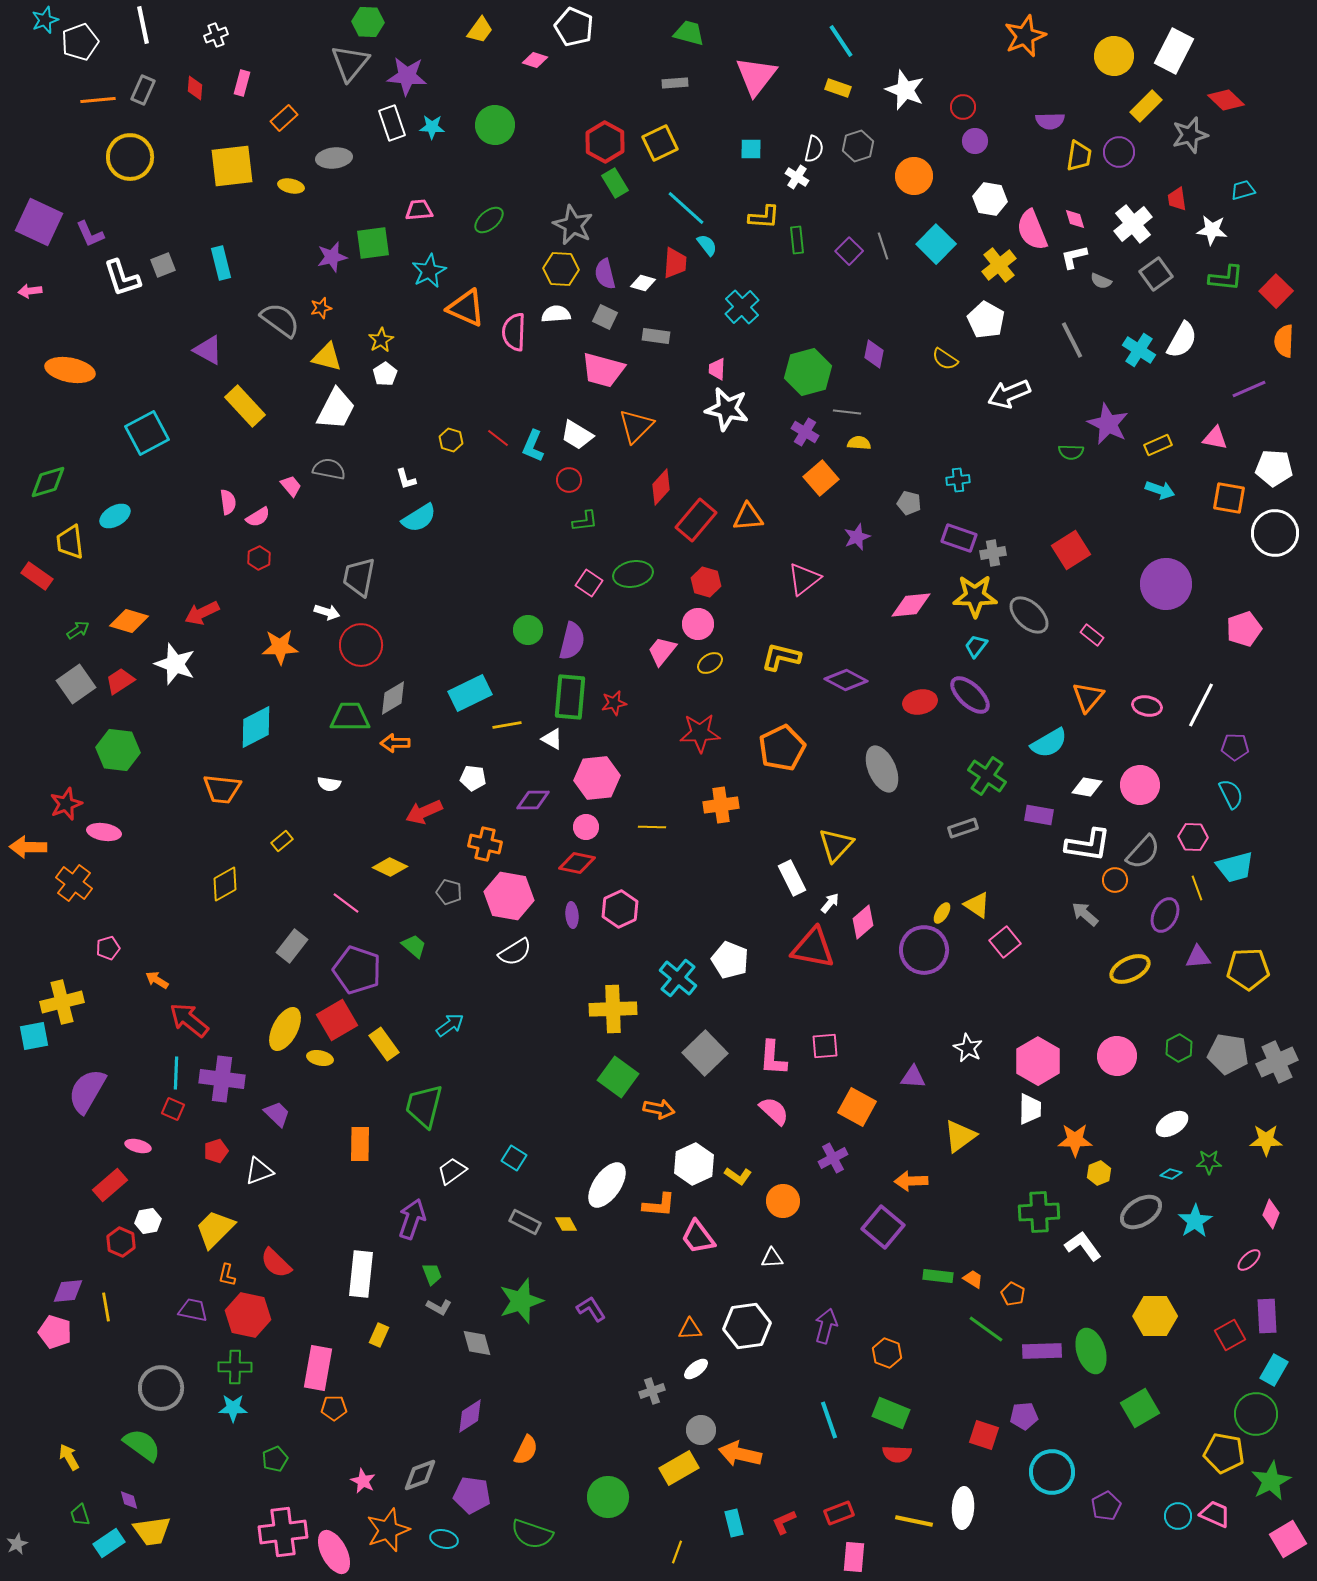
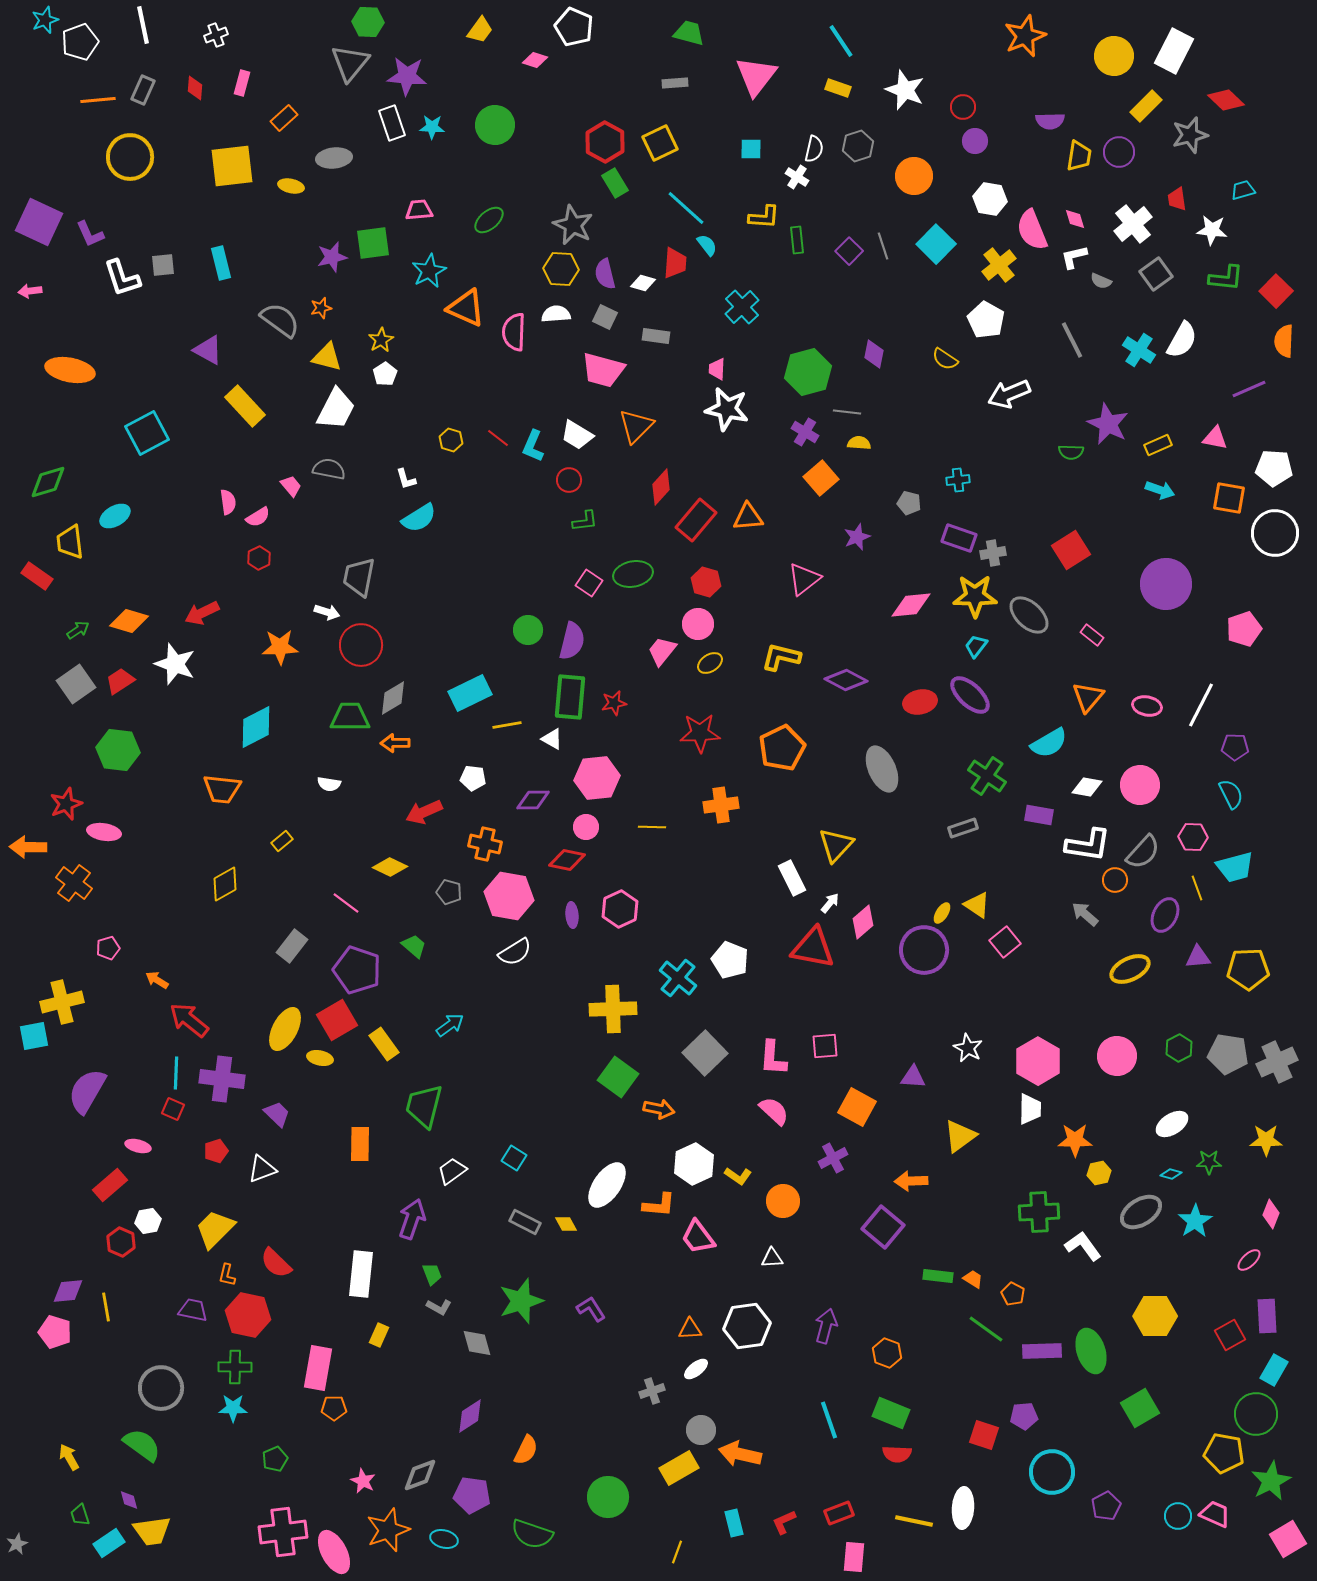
gray square at (163, 265): rotated 15 degrees clockwise
red diamond at (577, 863): moved 10 px left, 3 px up
white triangle at (259, 1171): moved 3 px right, 2 px up
yellow hexagon at (1099, 1173): rotated 10 degrees clockwise
